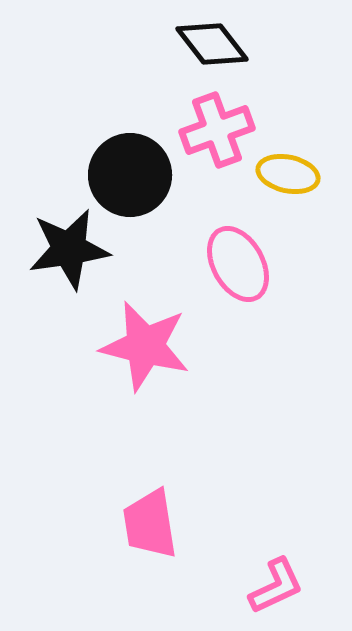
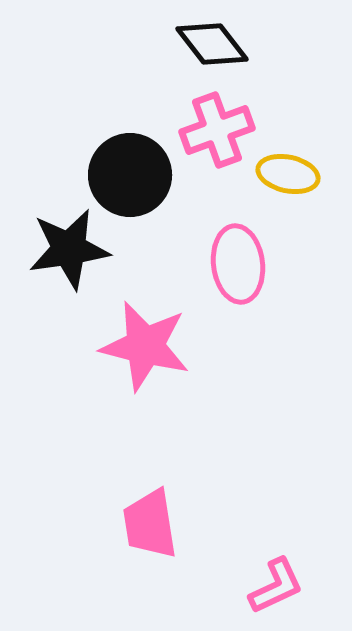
pink ellipse: rotated 22 degrees clockwise
